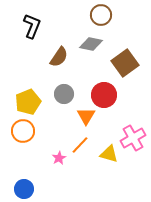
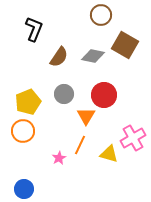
black L-shape: moved 2 px right, 3 px down
gray diamond: moved 2 px right, 12 px down
brown square: moved 18 px up; rotated 24 degrees counterclockwise
orange line: rotated 18 degrees counterclockwise
